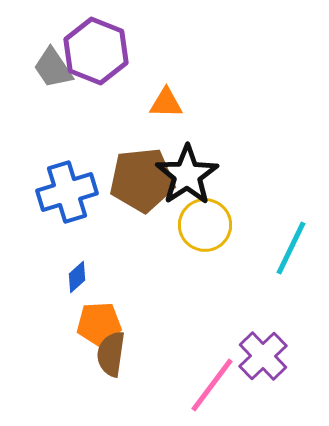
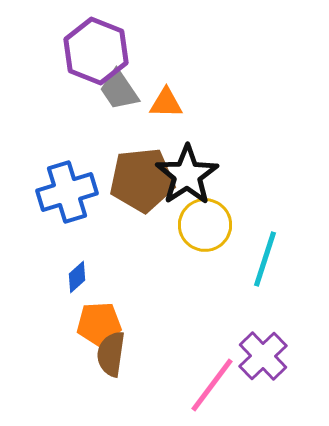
gray trapezoid: moved 66 px right, 22 px down
cyan line: moved 26 px left, 11 px down; rotated 8 degrees counterclockwise
